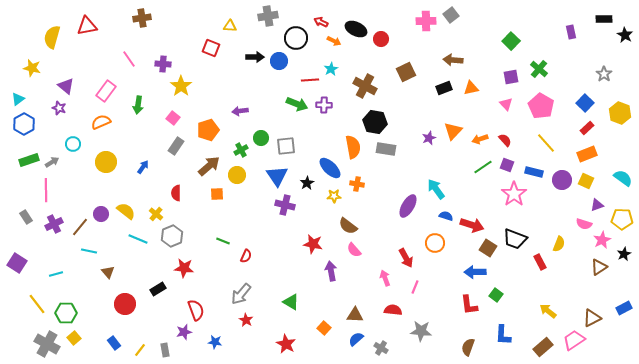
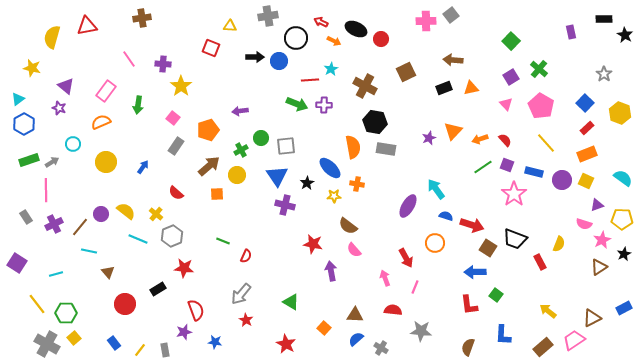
purple square at (511, 77): rotated 21 degrees counterclockwise
red semicircle at (176, 193): rotated 49 degrees counterclockwise
